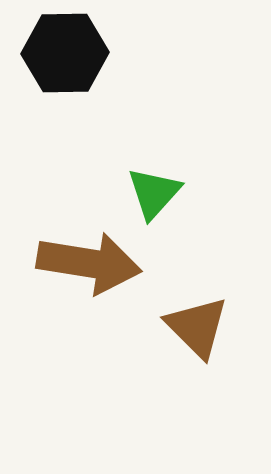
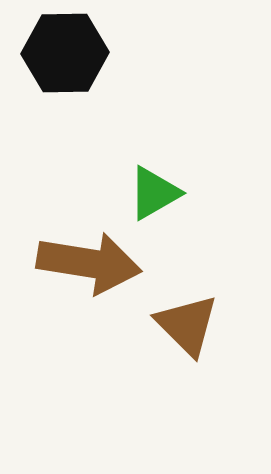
green triangle: rotated 18 degrees clockwise
brown triangle: moved 10 px left, 2 px up
